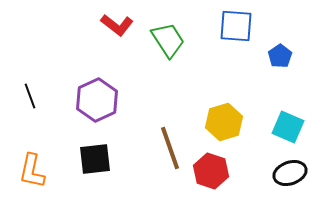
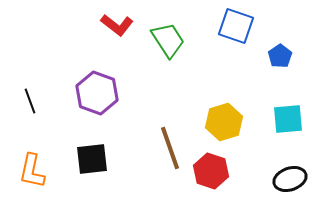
blue square: rotated 15 degrees clockwise
black line: moved 5 px down
purple hexagon: moved 7 px up; rotated 15 degrees counterclockwise
cyan square: moved 8 px up; rotated 28 degrees counterclockwise
black square: moved 3 px left
black ellipse: moved 6 px down
